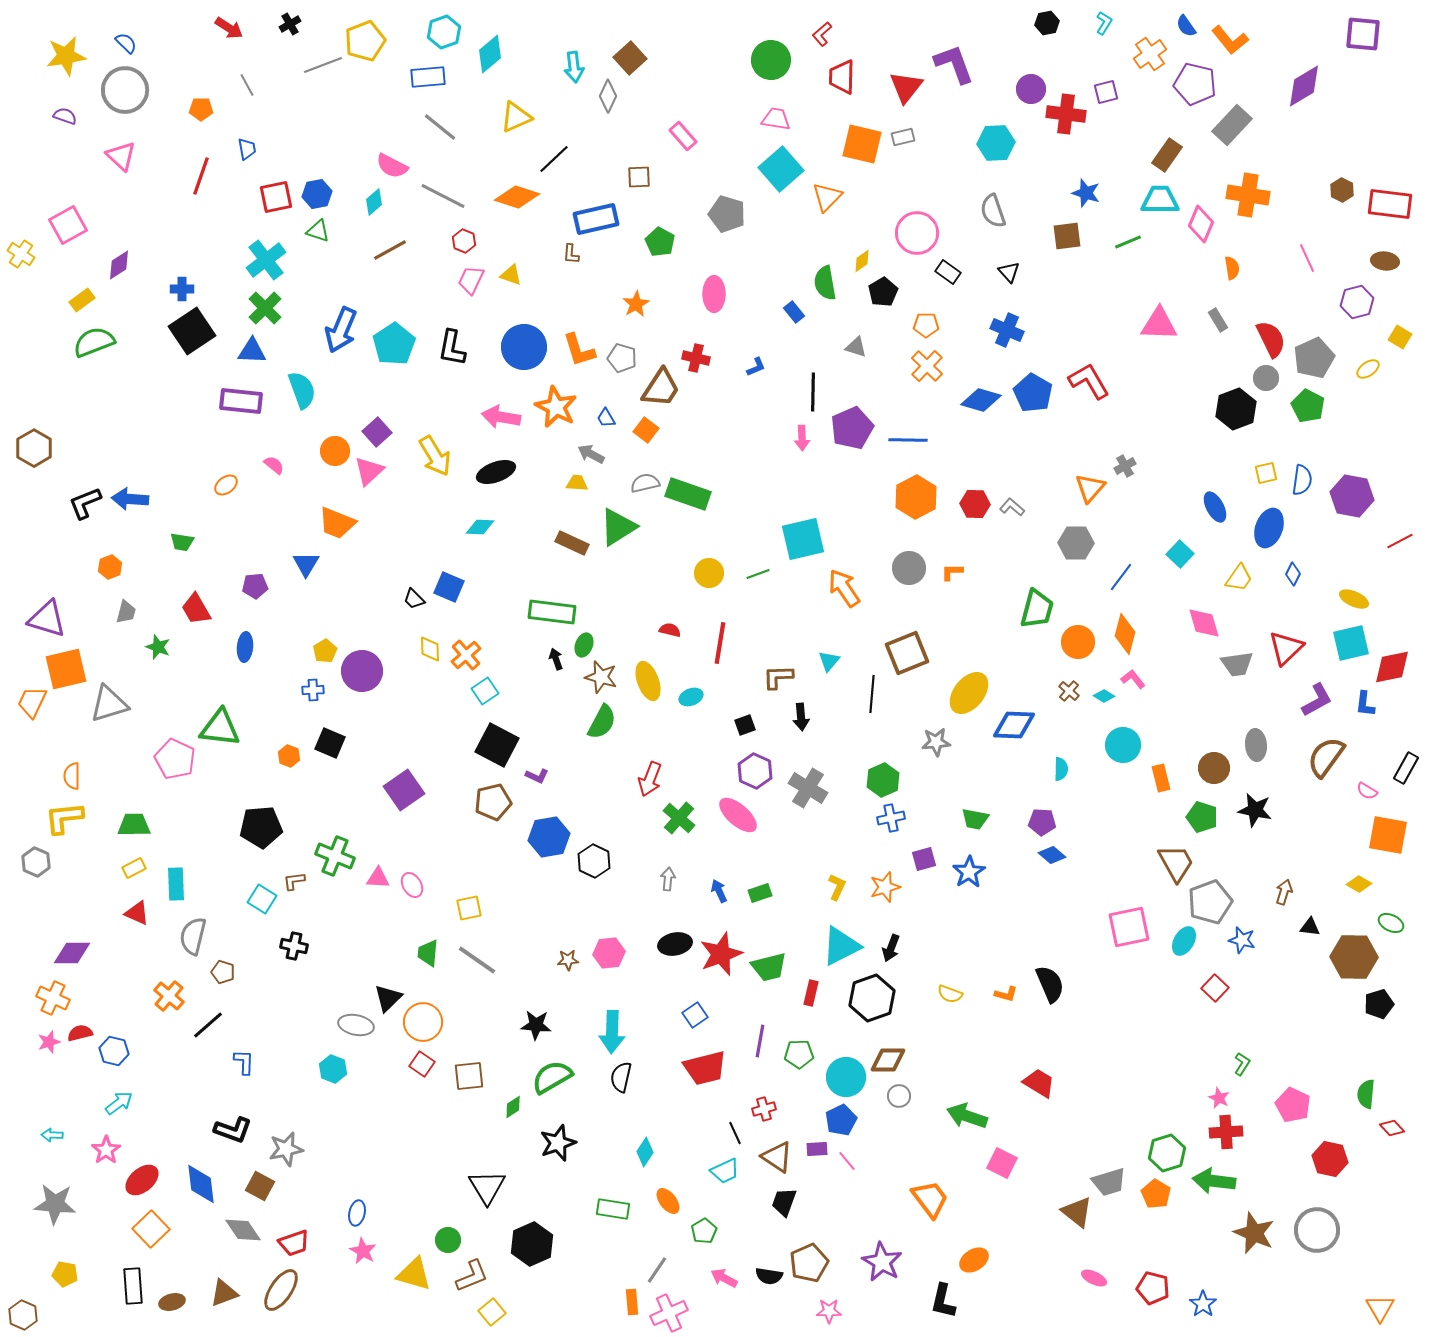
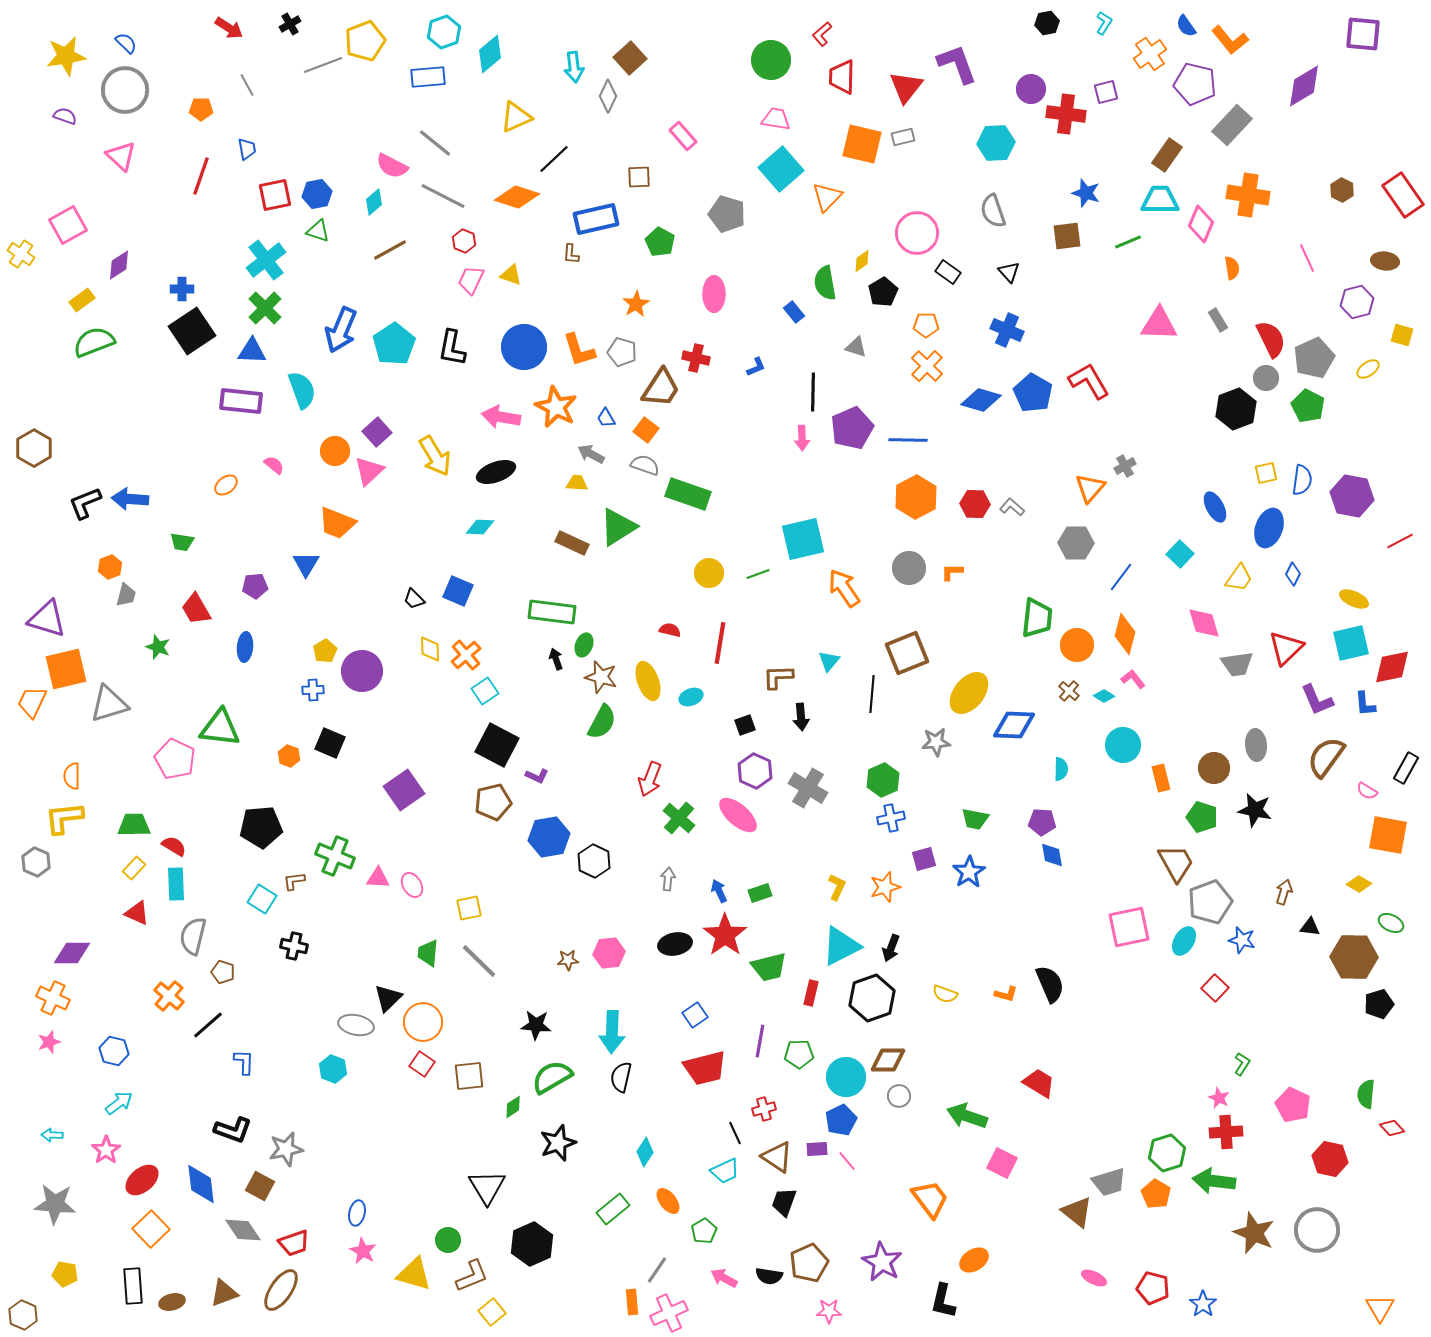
purple L-shape at (954, 64): moved 3 px right
gray line at (440, 127): moved 5 px left, 16 px down
red square at (276, 197): moved 1 px left, 2 px up
red rectangle at (1390, 204): moved 13 px right, 9 px up; rotated 48 degrees clockwise
yellow square at (1400, 337): moved 2 px right, 2 px up; rotated 15 degrees counterclockwise
gray pentagon at (622, 358): moved 6 px up
gray semicircle at (645, 483): moved 18 px up; rotated 32 degrees clockwise
blue square at (449, 587): moved 9 px right, 4 px down
green trapezoid at (1037, 609): moved 9 px down; rotated 9 degrees counterclockwise
gray trapezoid at (126, 612): moved 17 px up
orange circle at (1078, 642): moved 1 px left, 3 px down
purple L-shape at (1317, 700): rotated 96 degrees clockwise
blue L-shape at (1365, 704): rotated 12 degrees counterclockwise
blue diamond at (1052, 855): rotated 40 degrees clockwise
yellow rectangle at (134, 868): rotated 20 degrees counterclockwise
red star at (721, 954): moved 4 px right, 19 px up; rotated 15 degrees counterclockwise
gray line at (477, 960): moved 2 px right, 1 px down; rotated 9 degrees clockwise
yellow semicircle at (950, 994): moved 5 px left
red semicircle at (80, 1033): moved 94 px right, 187 px up; rotated 45 degrees clockwise
green rectangle at (613, 1209): rotated 48 degrees counterclockwise
